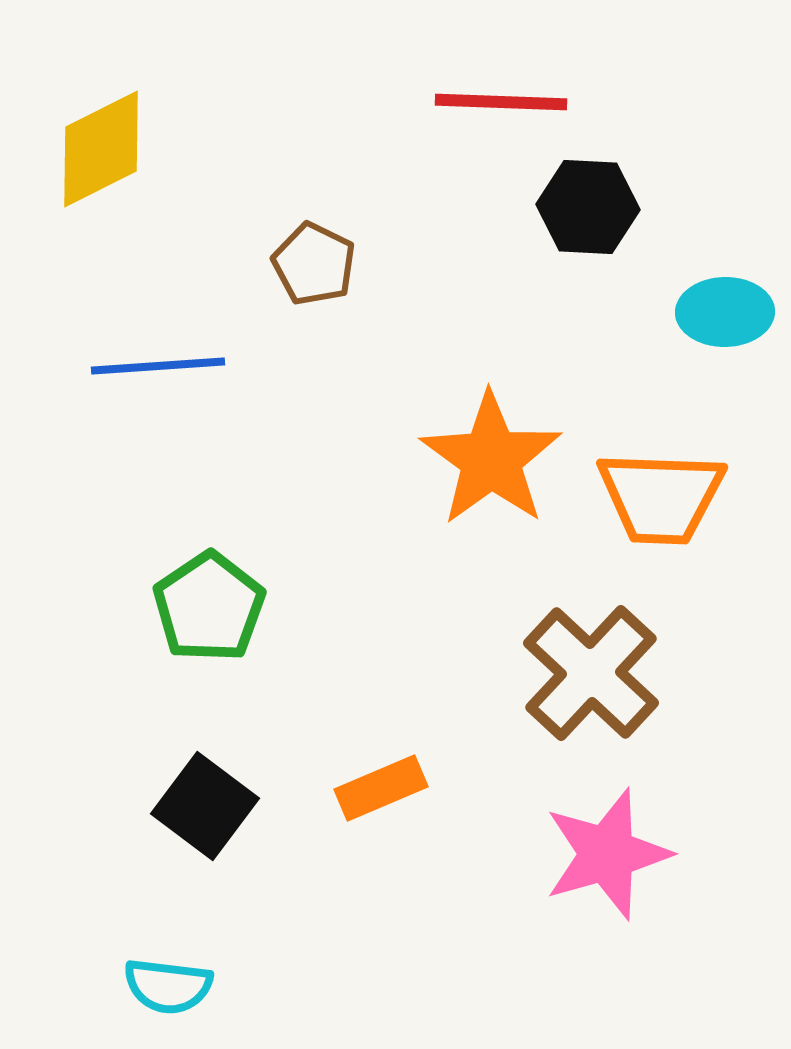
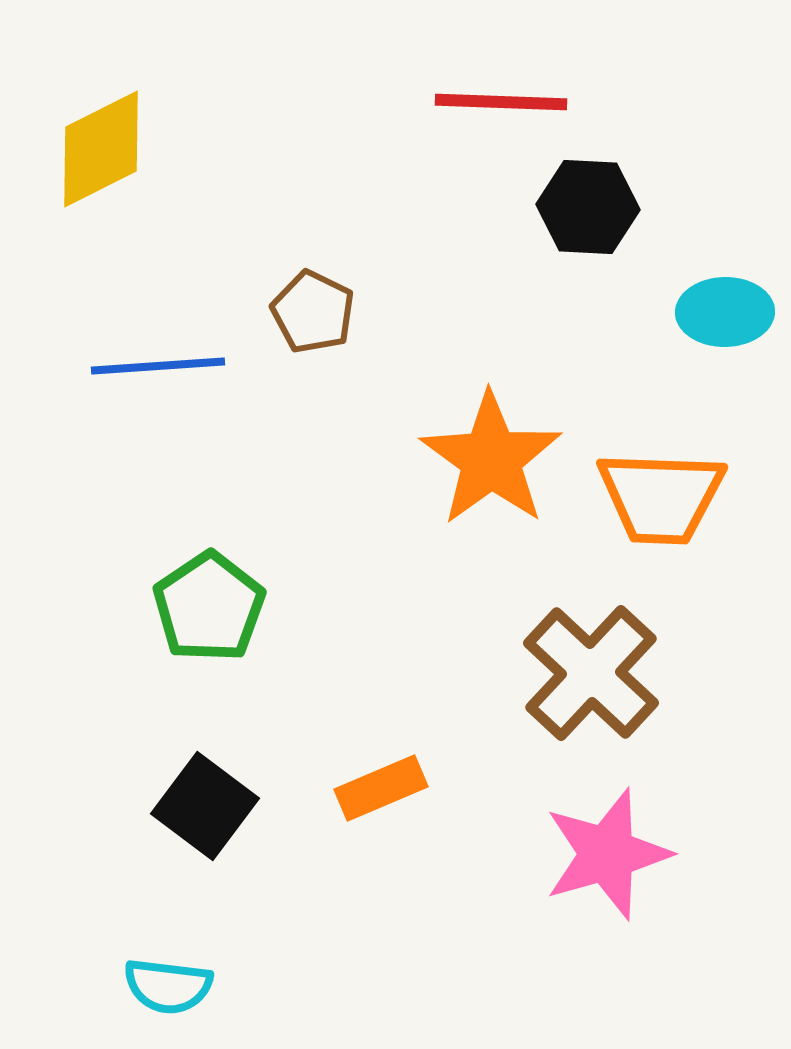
brown pentagon: moved 1 px left, 48 px down
